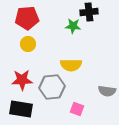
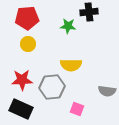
green star: moved 5 px left
black rectangle: rotated 15 degrees clockwise
